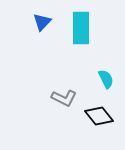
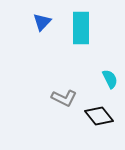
cyan semicircle: moved 4 px right
